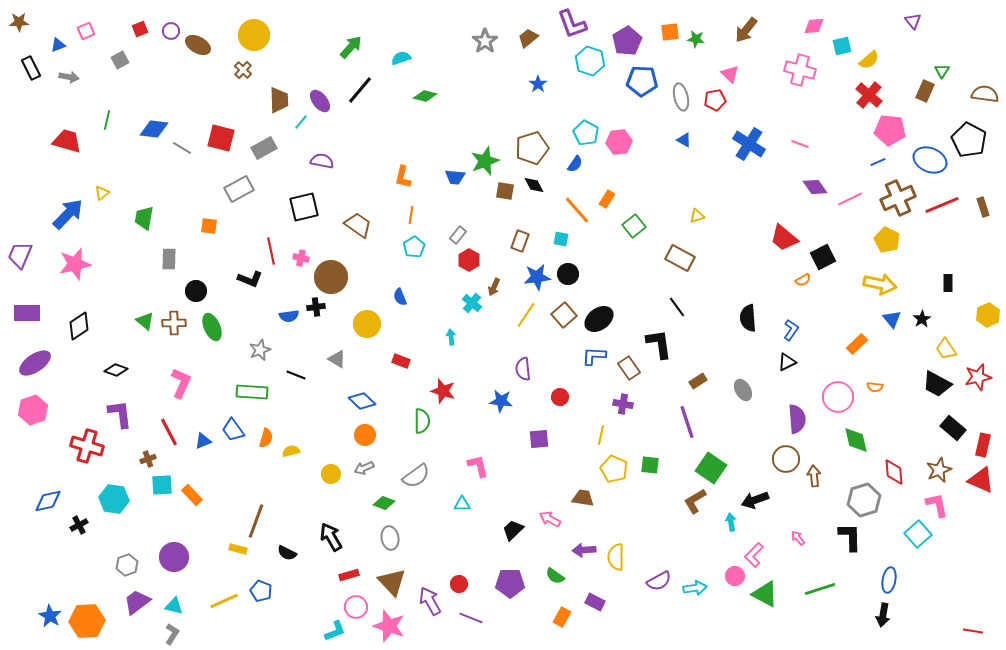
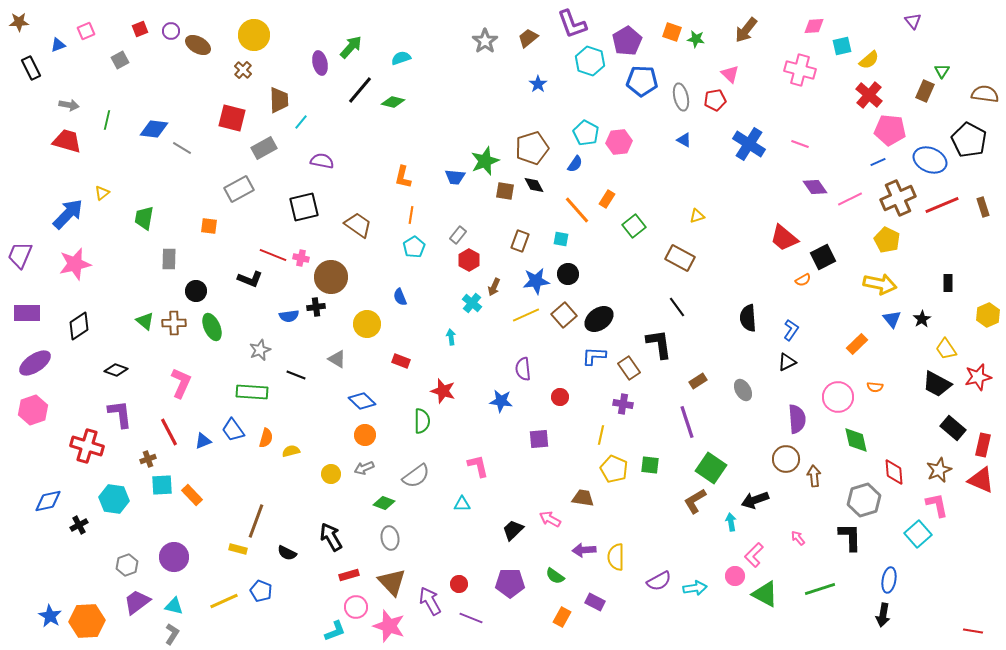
orange square at (670, 32): moved 2 px right; rotated 24 degrees clockwise
gray arrow at (69, 77): moved 28 px down
green diamond at (425, 96): moved 32 px left, 6 px down
purple ellipse at (320, 101): moved 38 px up; rotated 25 degrees clockwise
red square at (221, 138): moved 11 px right, 20 px up
red line at (271, 251): moved 2 px right, 4 px down; rotated 56 degrees counterclockwise
blue star at (537, 277): moved 1 px left, 4 px down
yellow line at (526, 315): rotated 32 degrees clockwise
